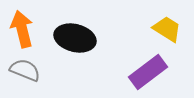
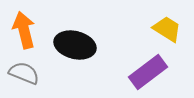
orange arrow: moved 2 px right, 1 px down
black ellipse: moved 7 px down
gray semicircle: moved 1 px left, 3 px down
